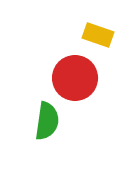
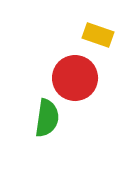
green semicircle: moved 3 px up
